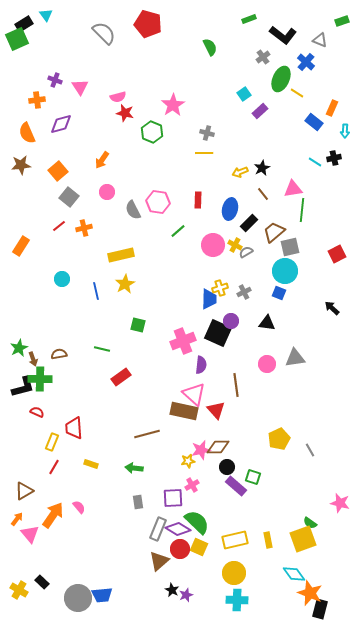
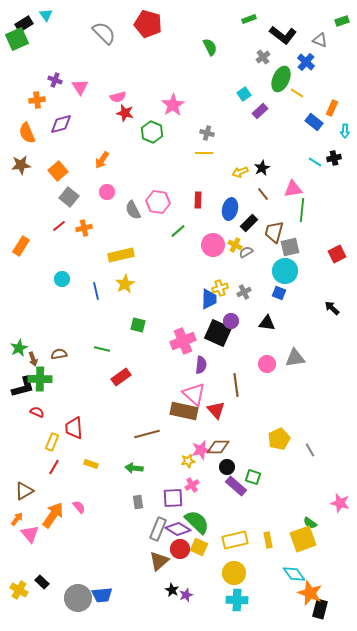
brown trapezoid at (274, 232): rotated 35 degrees counterclockwise
